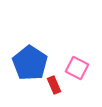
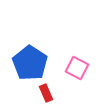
red rectangle: moved 8 px left, 8 px down
